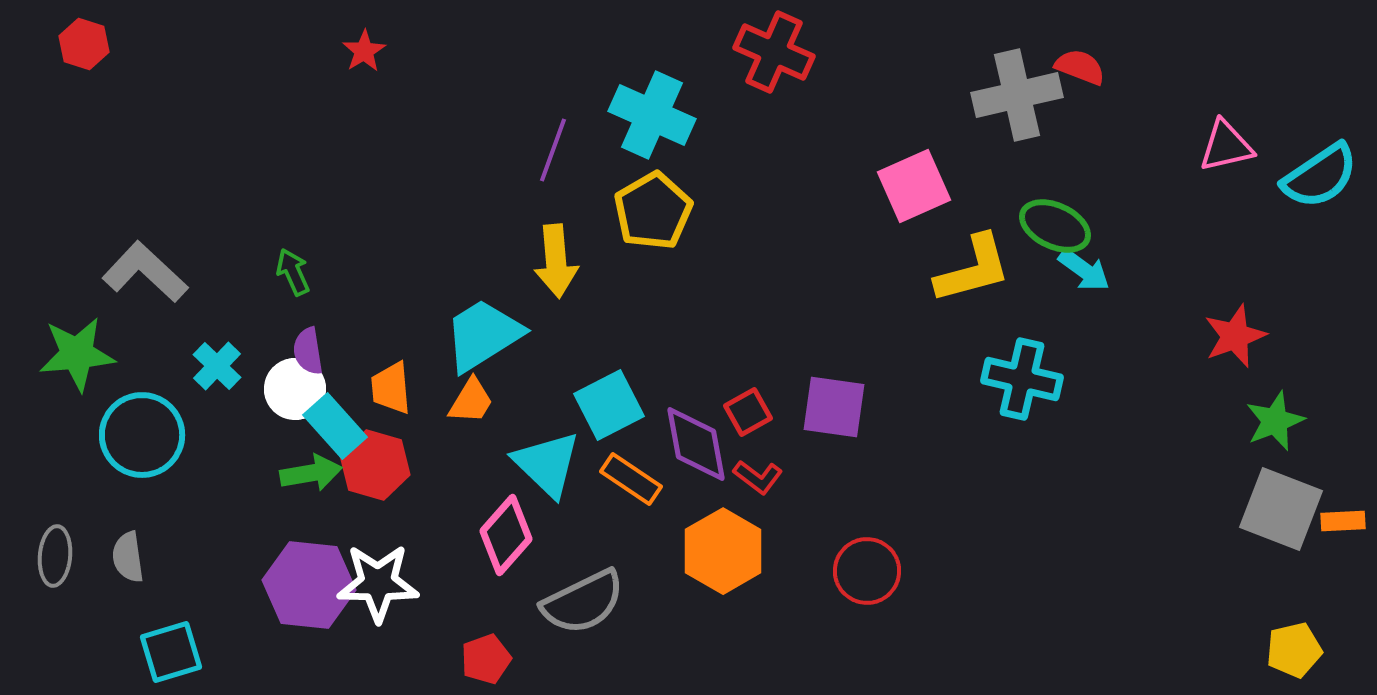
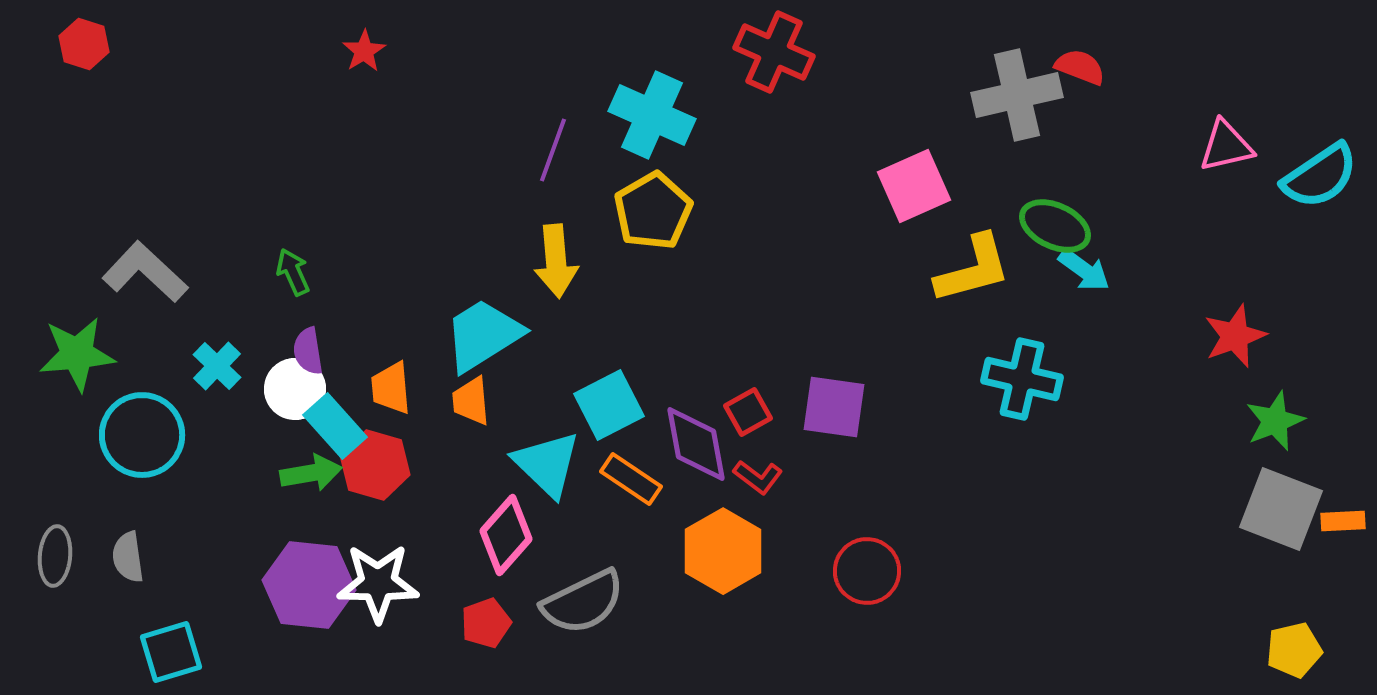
orange trapezoid at (471, 401): rotated 144 degrees clockwise
red pentagon at (486, 659): moved 36 px up
